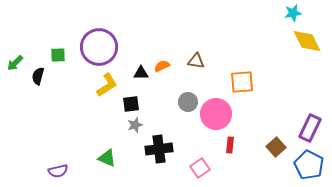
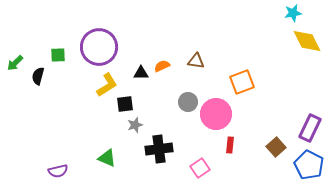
orange square: rotated 15 degrees counterclockwise
black square: moved 6 px left
